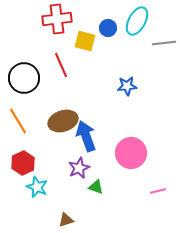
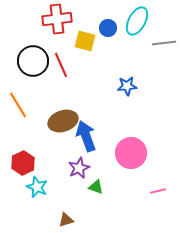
black circle: moved 9 px right, 17 px up
orange line: moved 16 px up
